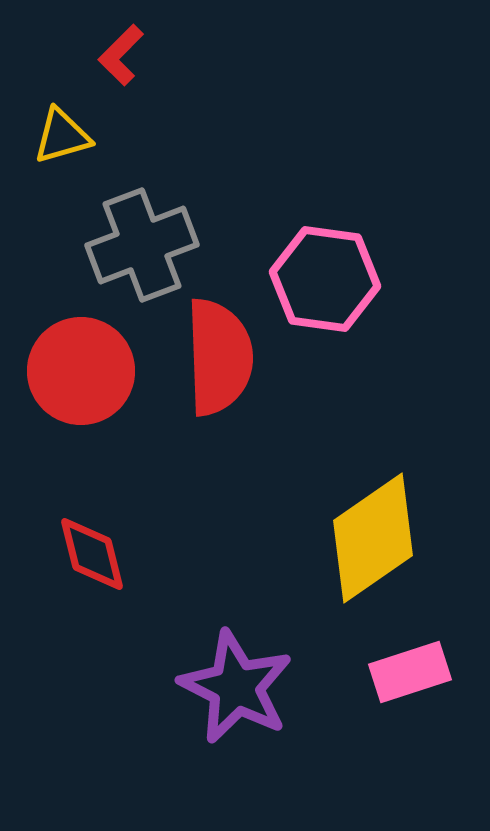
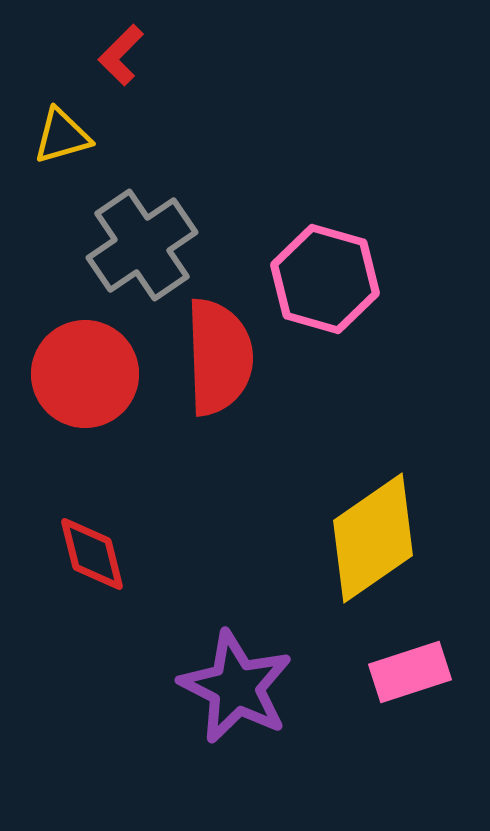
gray cross: rotated 13 degrees counterclockwise
pink hexagon: rotated 8 degrees clockwise
red circle: moved 4 px right, 3 px down
